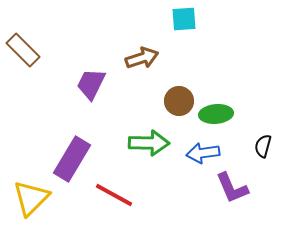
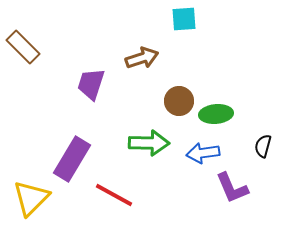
brown rectangle: moved 3 px up
purple trapezoid: rotated 8 degrees counterclockwise
